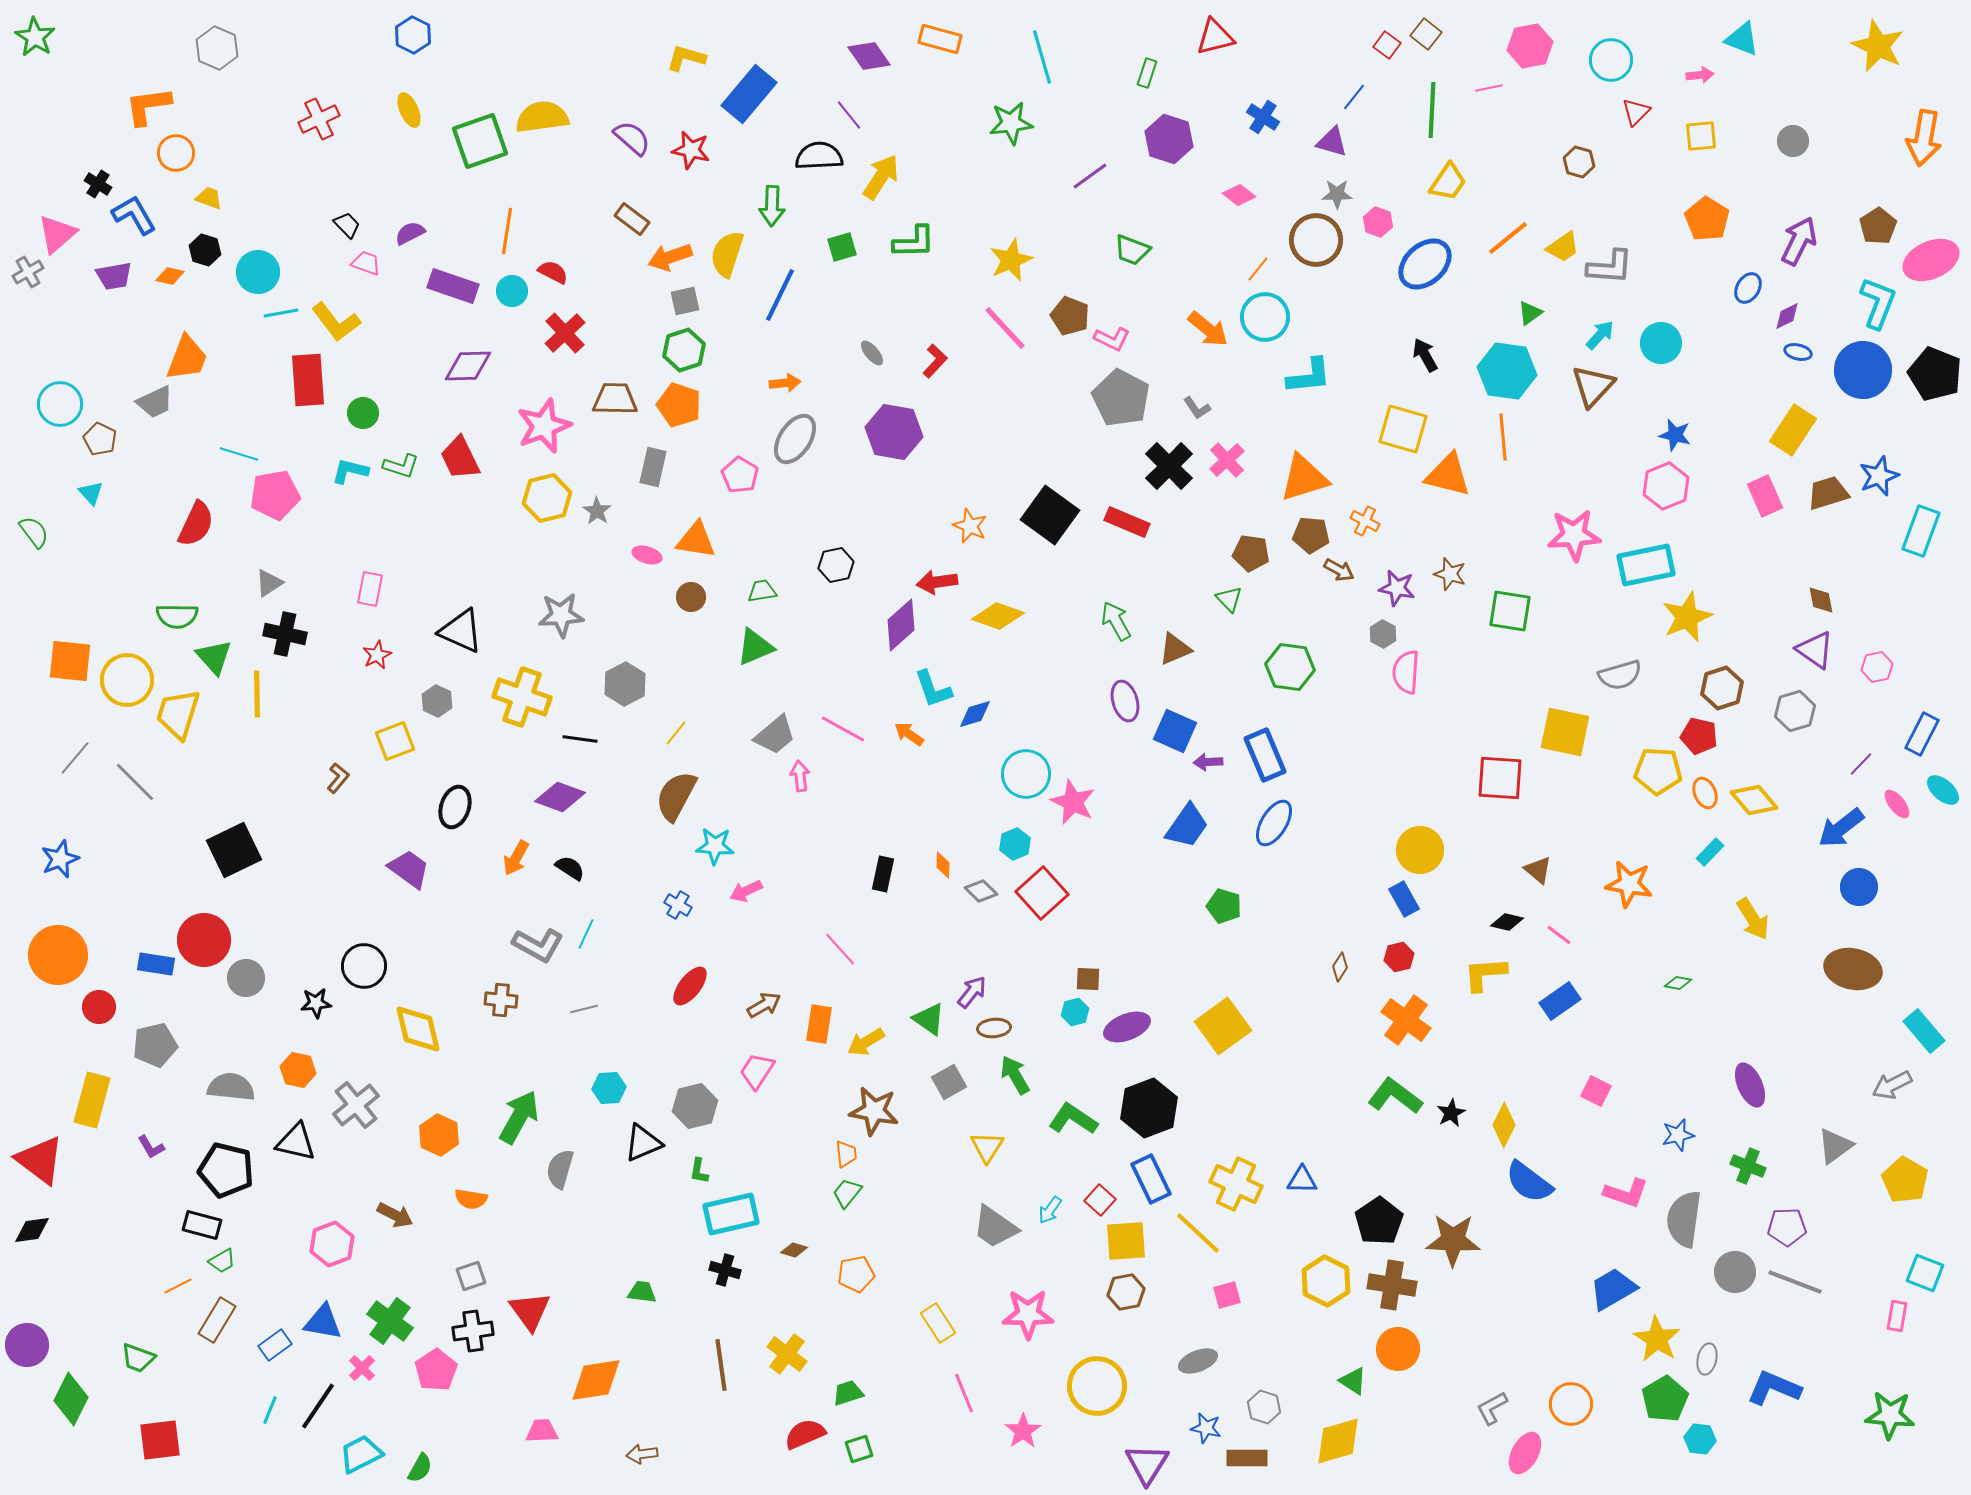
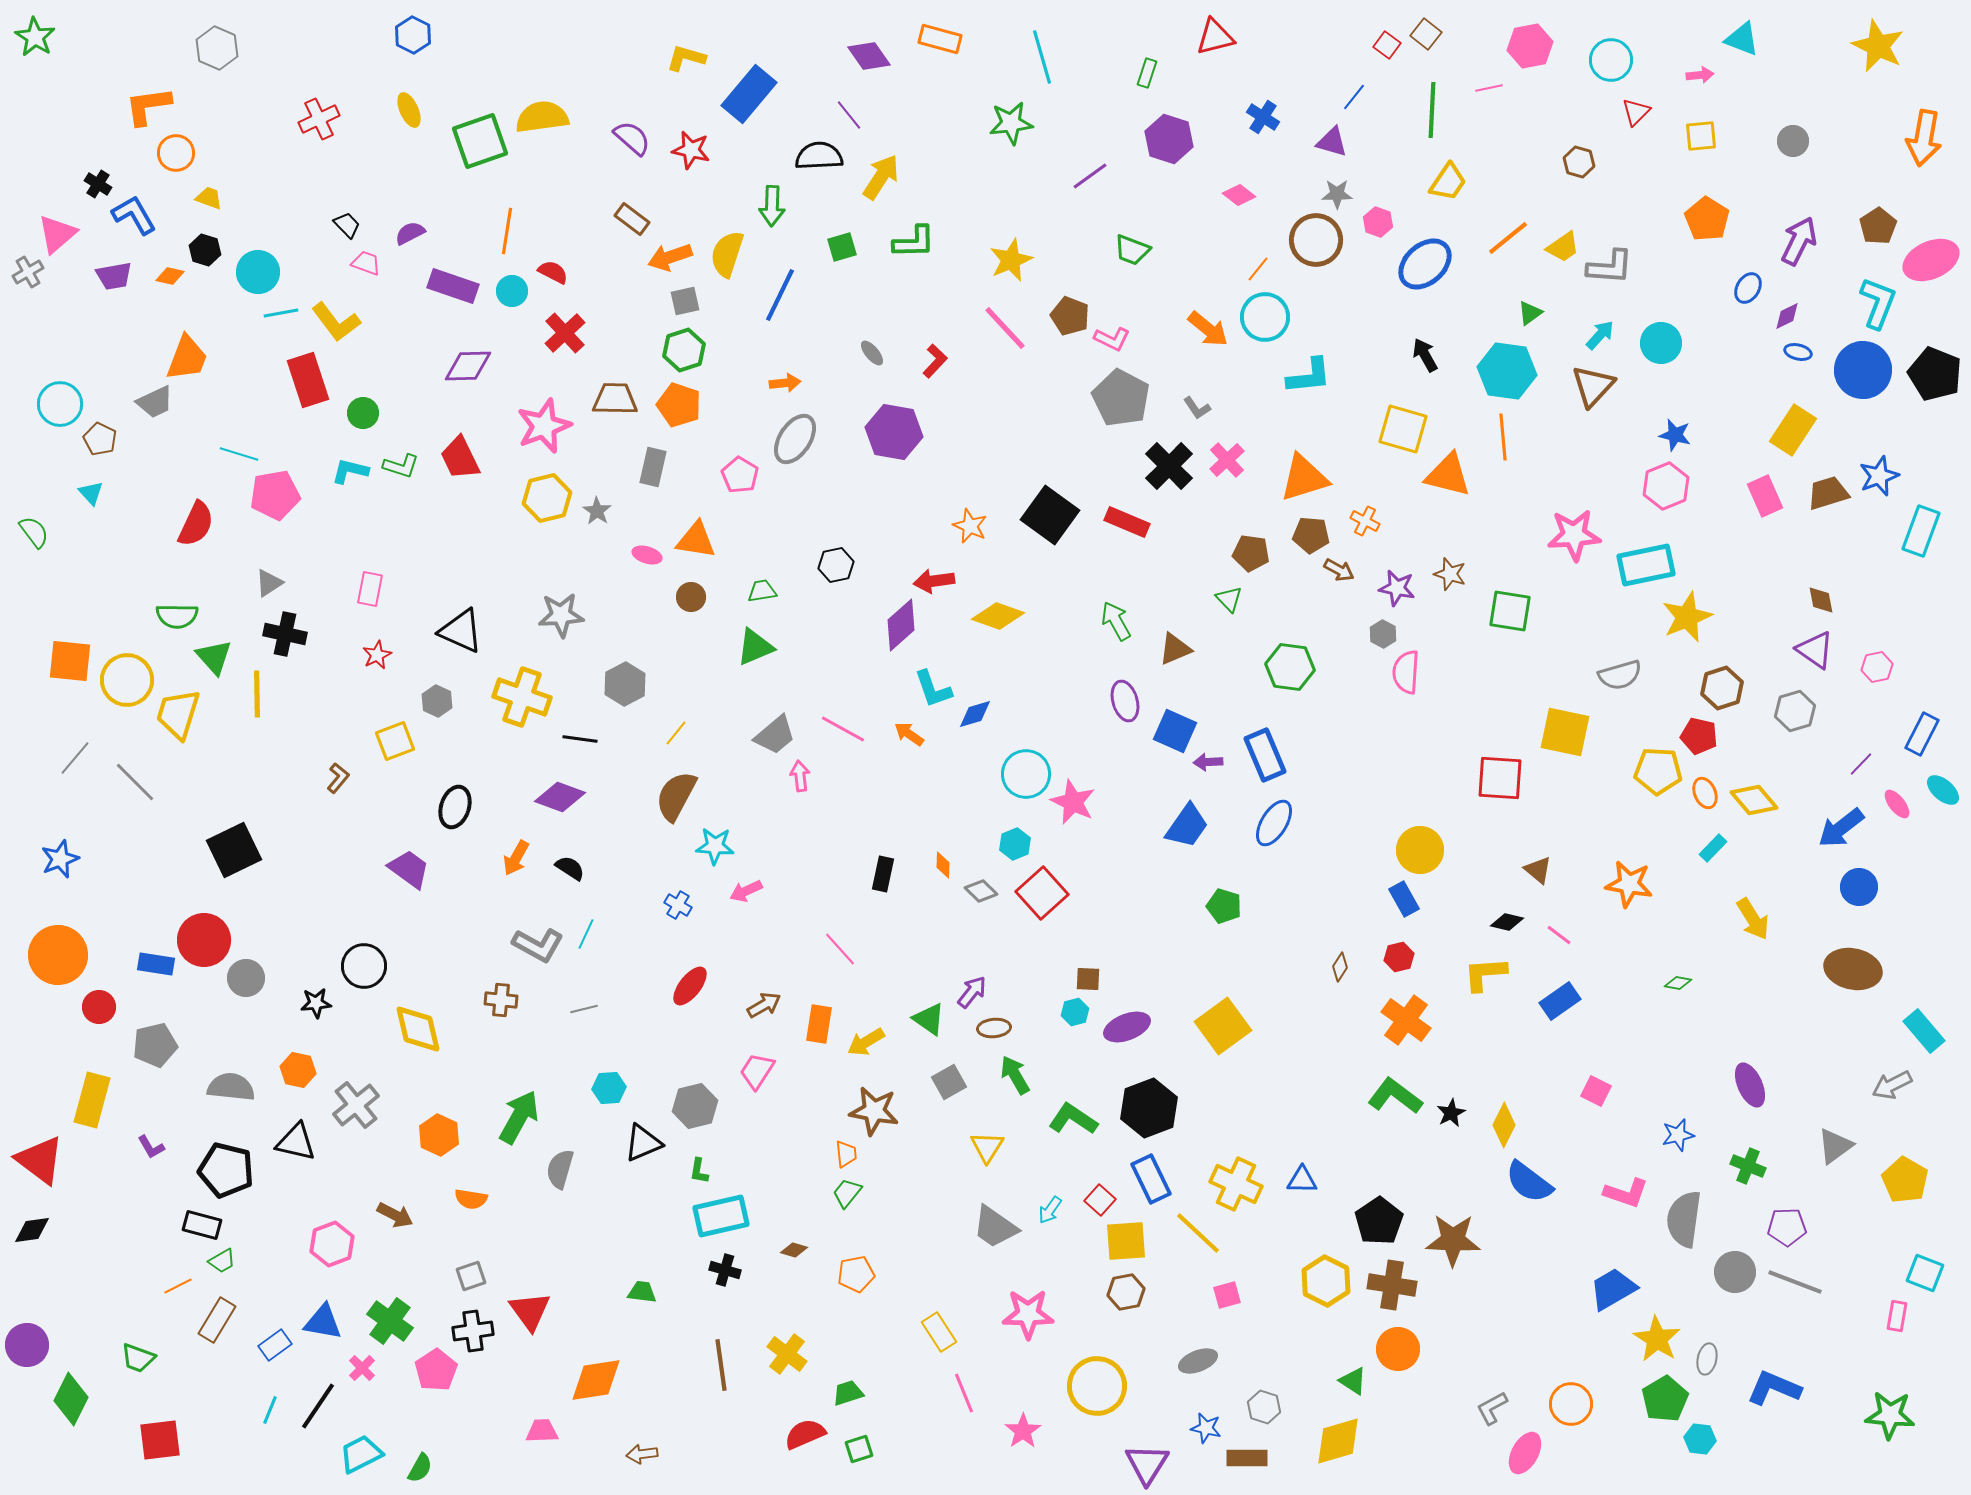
red rectangle at (308, 380): rotated 14 degrees counterclockwise
red arrow at (937, 582): moved 3 px left, 1 px up
cyan rectangle at (1710, 852): moved 3 px right, 4 px up
cyan rectangle at (731, 1214): moved 10 px left, 2 px down
yellow rectangle at (938, 1323): moved 1 px right, 9 px down
